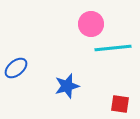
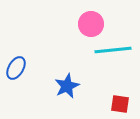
cyan line: moved 2 px down
blue ellipse: rotated 20 degrees counterclockwise
blue star: rotated 10 degrees counterclockwise
